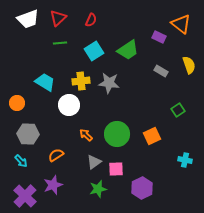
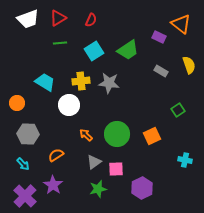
red triangle: rotated 12 degrees clockwise
cyan arrow: moved 2 px right, 3 px down
purple star: rotated 18 degrees counterclockwise
